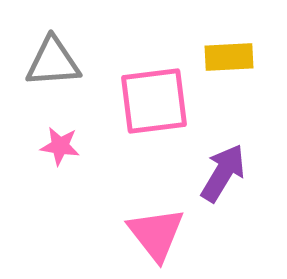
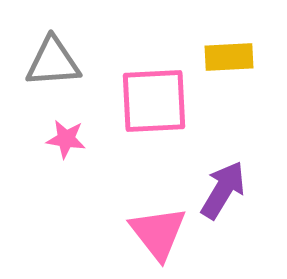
pink square: rotated 4 degrees clockwise
pink star: moved 6 px right, 7 px up
purple arrow: moved 17 px down
pink triangle: moved 2 px right, 1 px up
